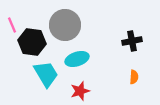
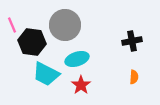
cyan trapezoid: rotated 148 degrees clockwise
red star: moved 1 px right, 6 px up; rotated 18 degrees counterclockwise
